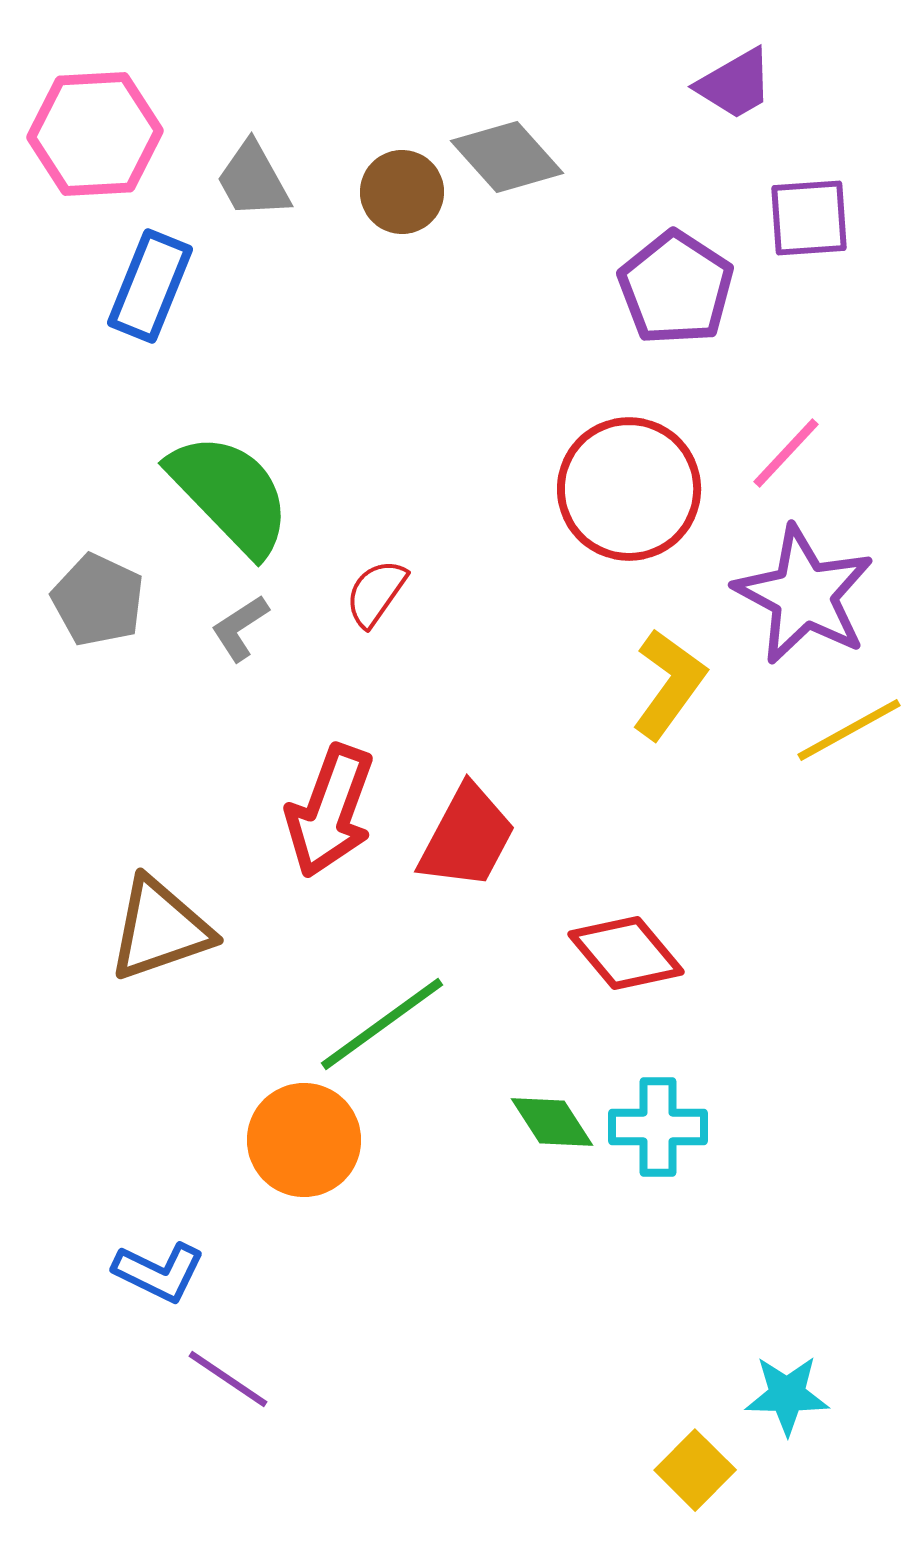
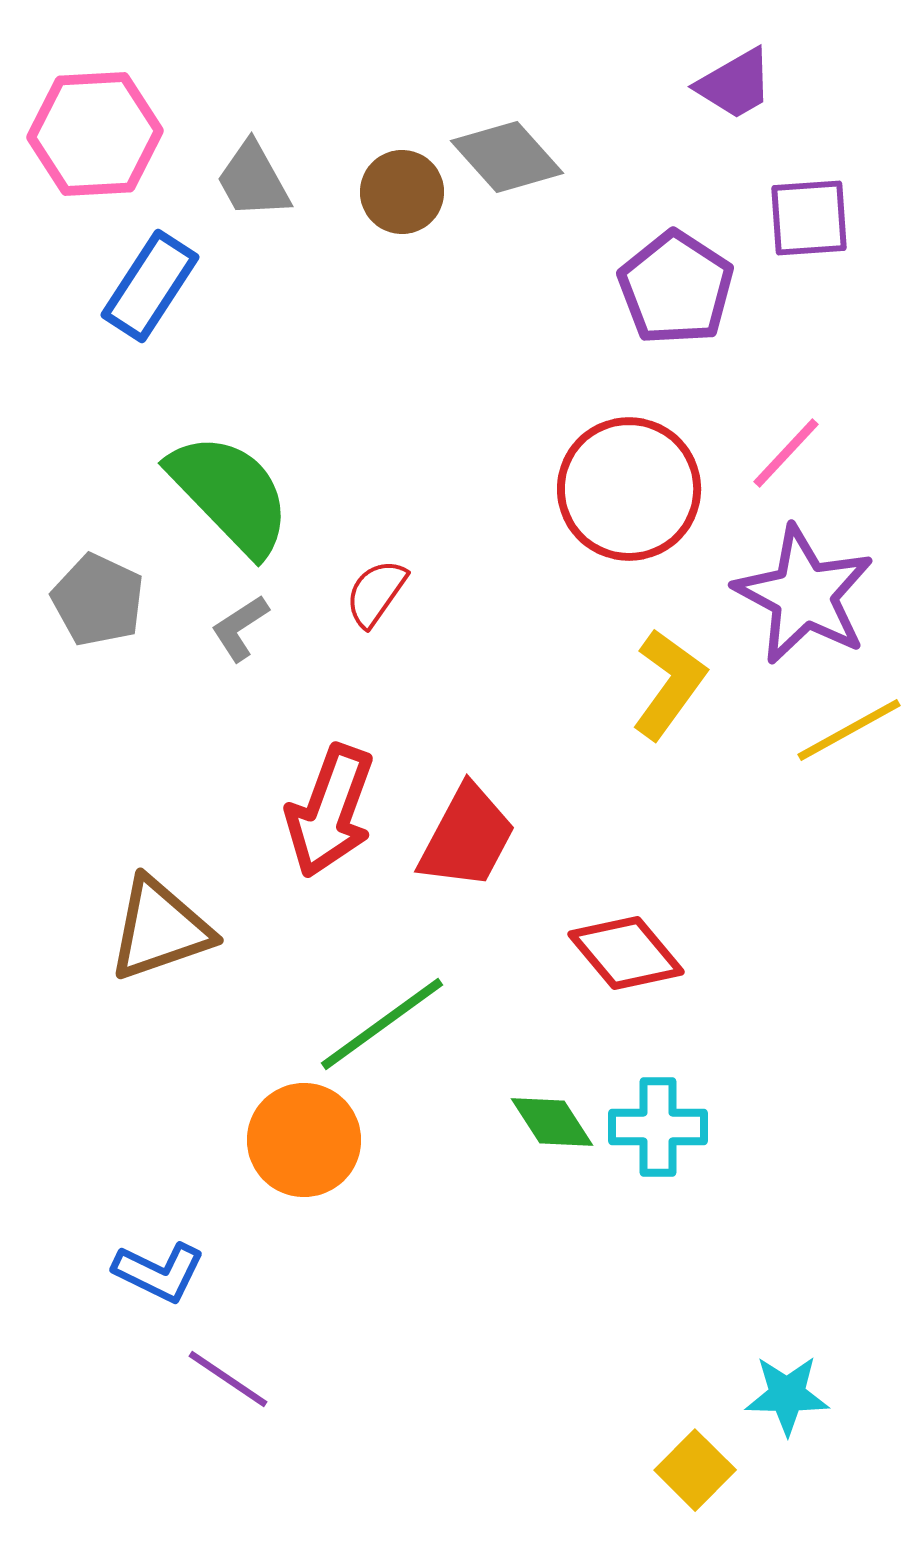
blue rectangle: rotated 11 degrees clockwise
